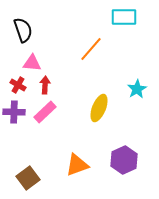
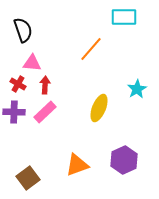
red cross: moved 1 px up
